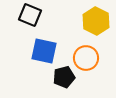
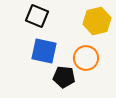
black square: moved 7 px right, 1 px down
yellow hexagon: moved 1 px right; rotated 20 degrees clockwise
black pentagon: rotated 20 degrees clockwise
